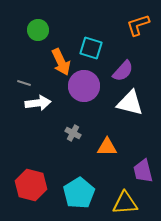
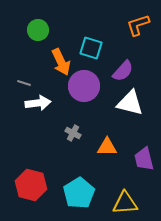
purple trapezoid: moved 1 px right, 12 px up
